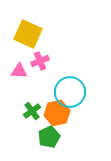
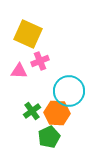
cyan circle: moved 1 px left, 1 px up
orange hexagon: rotated 15 degrees clockwise
